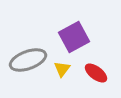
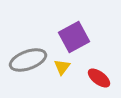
yellow triangle: moved 2 px up
red ellipse: moved 3 px right, 5 px down
